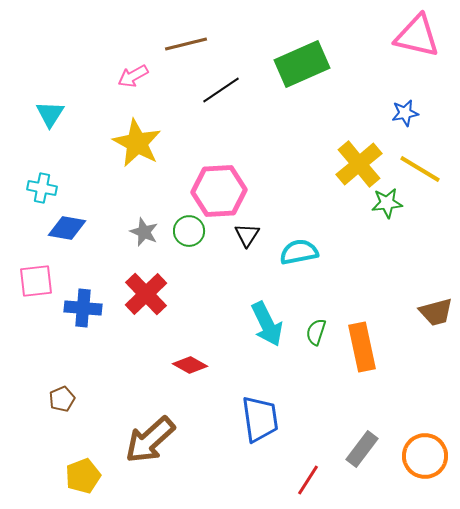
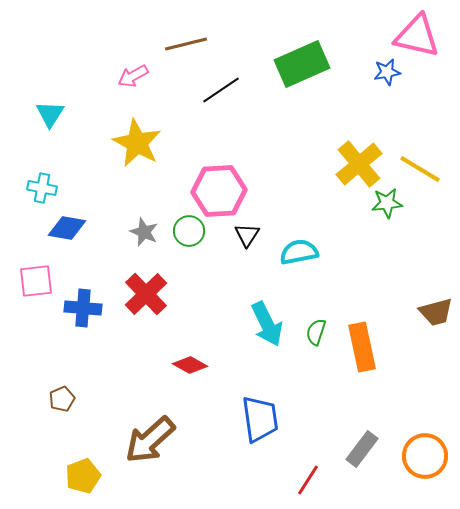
blue star: moved 18 px left, 41 px up
